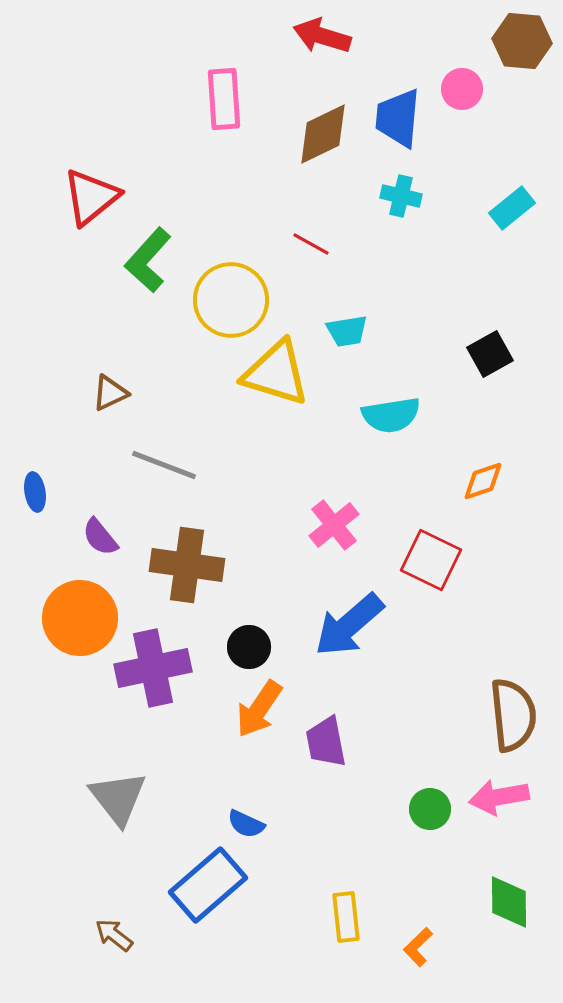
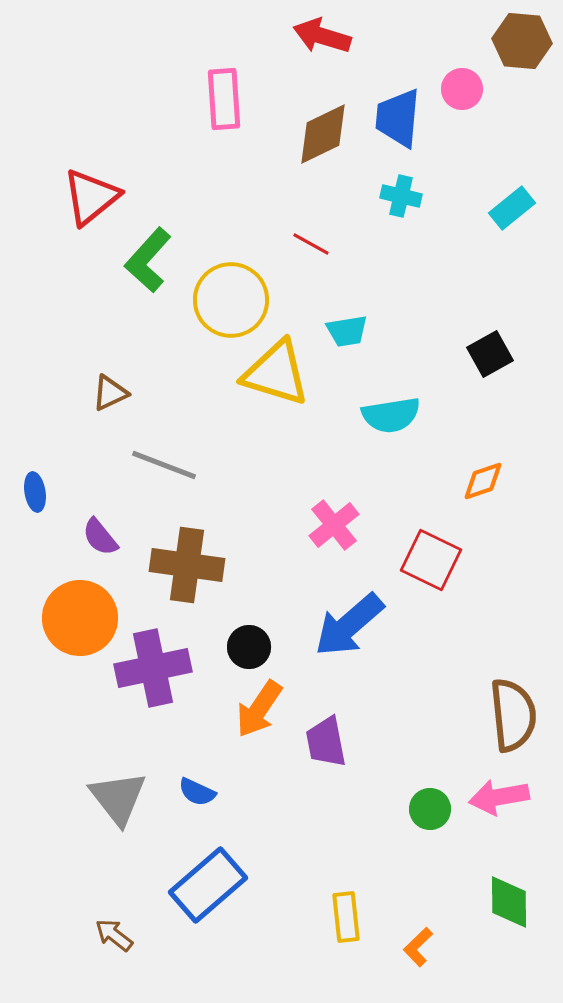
blue semicircle: moved 49 px left, 32 px up
